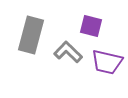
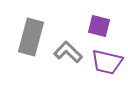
purple square: moved 8 px right
gray rectangle: moved 2 px down
